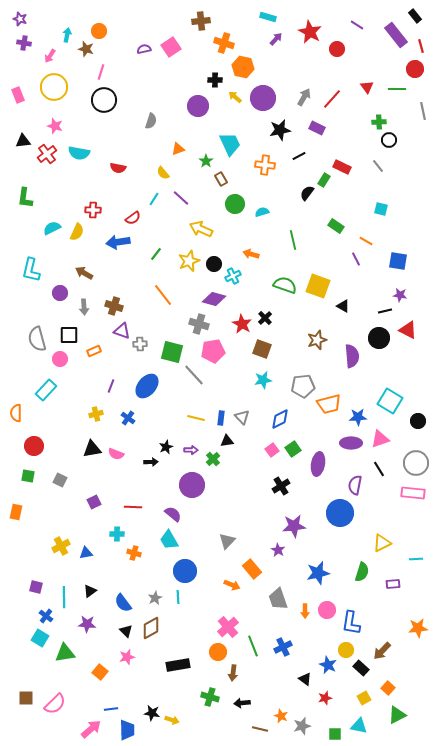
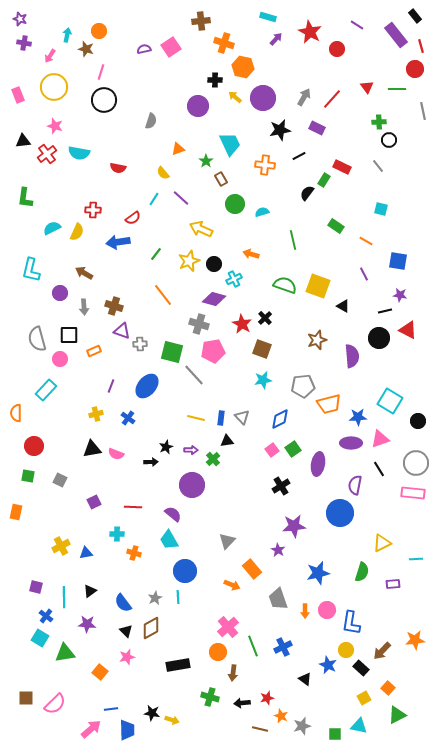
purple line at (356, 259): moved 8 px right, 15 px down
cyan cross at (233, 276): moved 1 px right, 3 px down
orange star at (418, 628): moved 3 px left, 12 px down
red star at (325, 698): moved 58 px left
